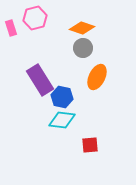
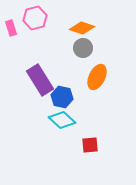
cyan diamond: rotated 36 degrees clockwise
